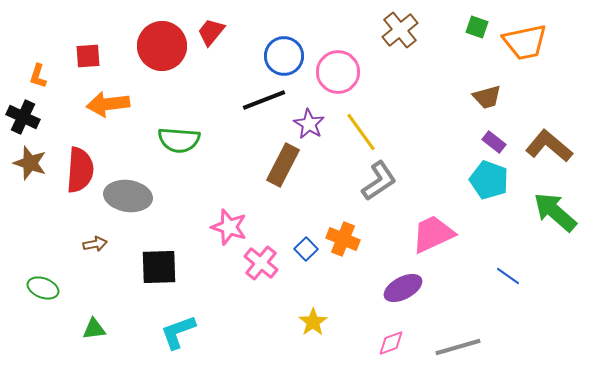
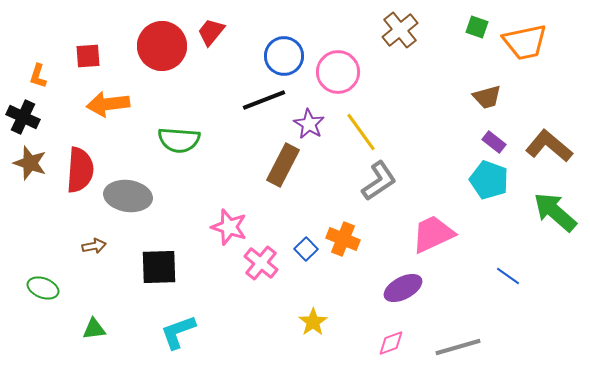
brown arrow: moved 1 px left, 2 px down
